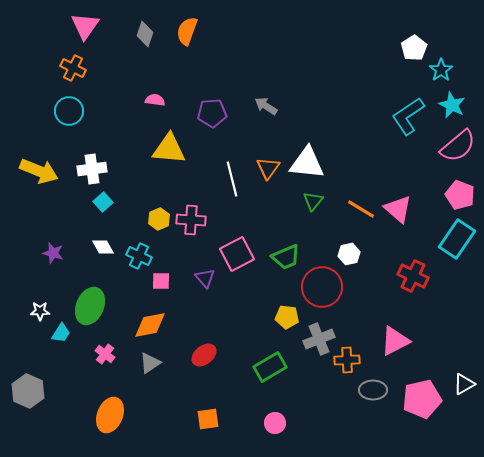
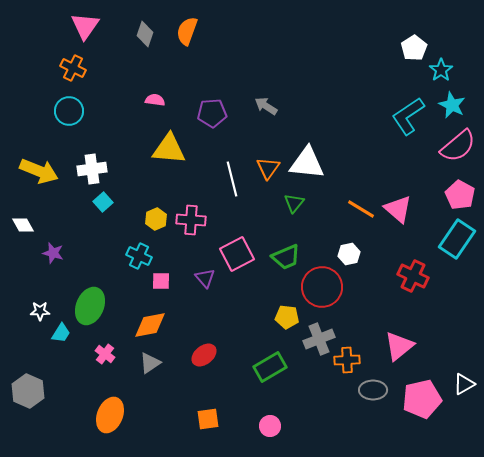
pink pentagon at (460, 195): rotated 8 degrees clockwise
green triangle at (313, 201): moved 19 px left, 2 px down
yellow hexagon at (159, 219): moved 3 px left
white diamond at (103, 247): moved 80 px left, 22 px up
pink triangle at (395, 341): moved 4 px right, 5 px down; rotated 12 degrees counterclockwise
pink circle at (275, 423): moved 5 px left, 3 px down
